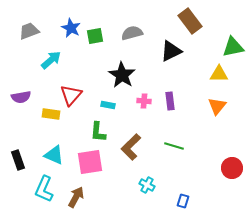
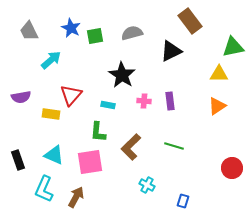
gray trapezoid: rotated 95 degrees counterclockwise
orange triangle: rotated 18 degrees clockwise
